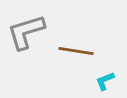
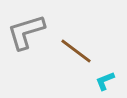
brown line: rotated 28 degrees clockwise
